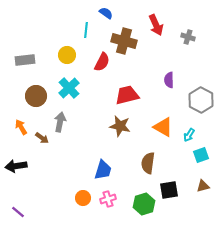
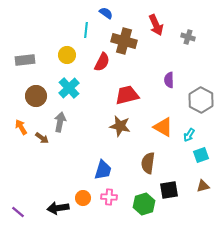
black arrow: moved 42 px right, 42 px down
pink cross: moved 1 px right, 2 px up; rotated 21 degrees clockwise
